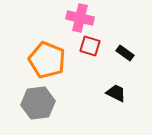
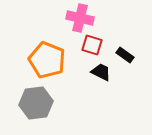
red square: moved 2 px right, 1 px up
black rectangle: moved 2 px down
black trapezoid: moved 15 px left, 21 px up
gray hexagon: moved 2 px left
